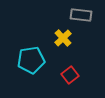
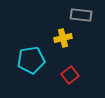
yellow cross: rotated 30 degrees clockwise
